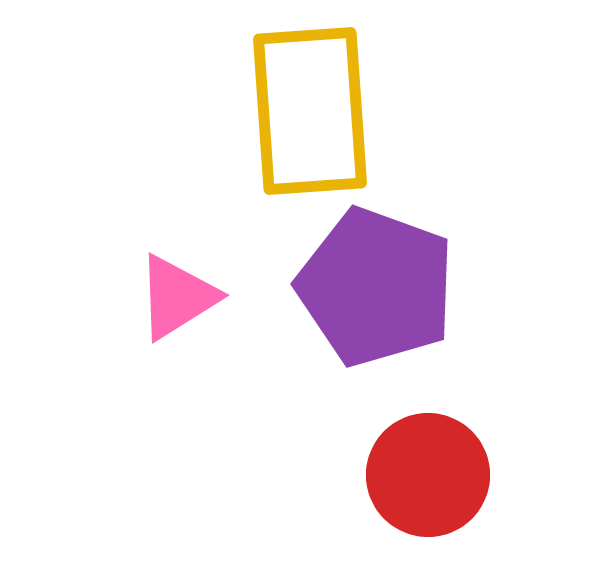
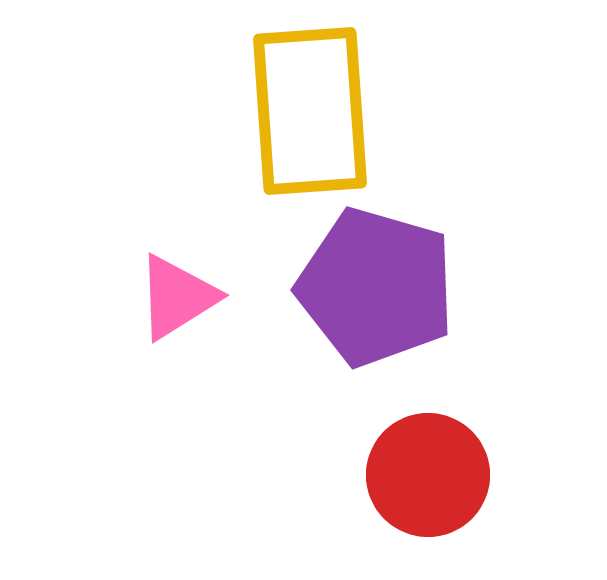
purple pentagon: rotated 4 degrees counterclockwise
